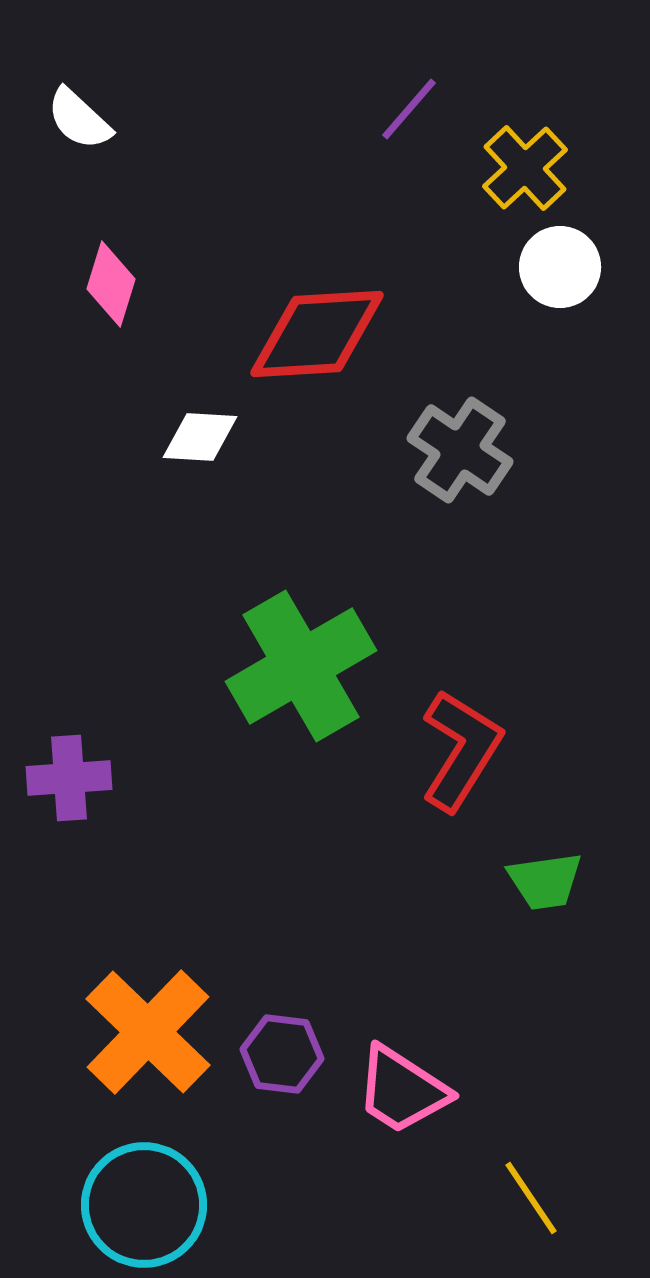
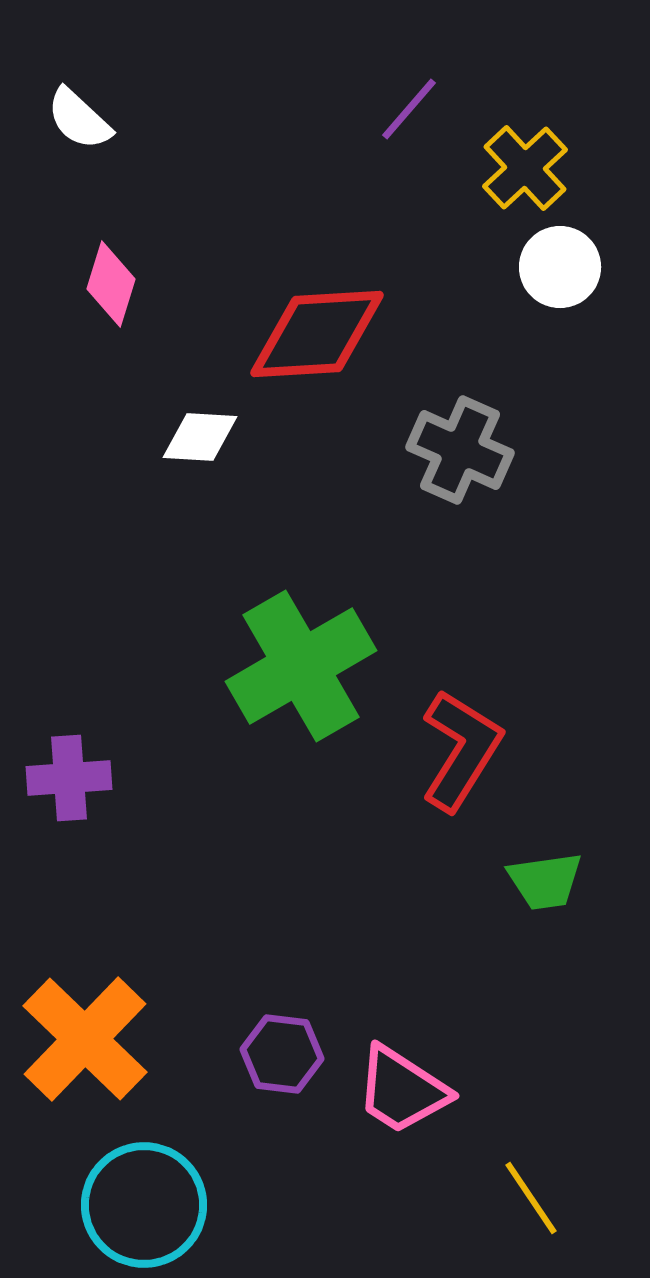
gray cross: rotated 10 degrees counterclockwise
orange cross: moved 63 px left, 7 px down
